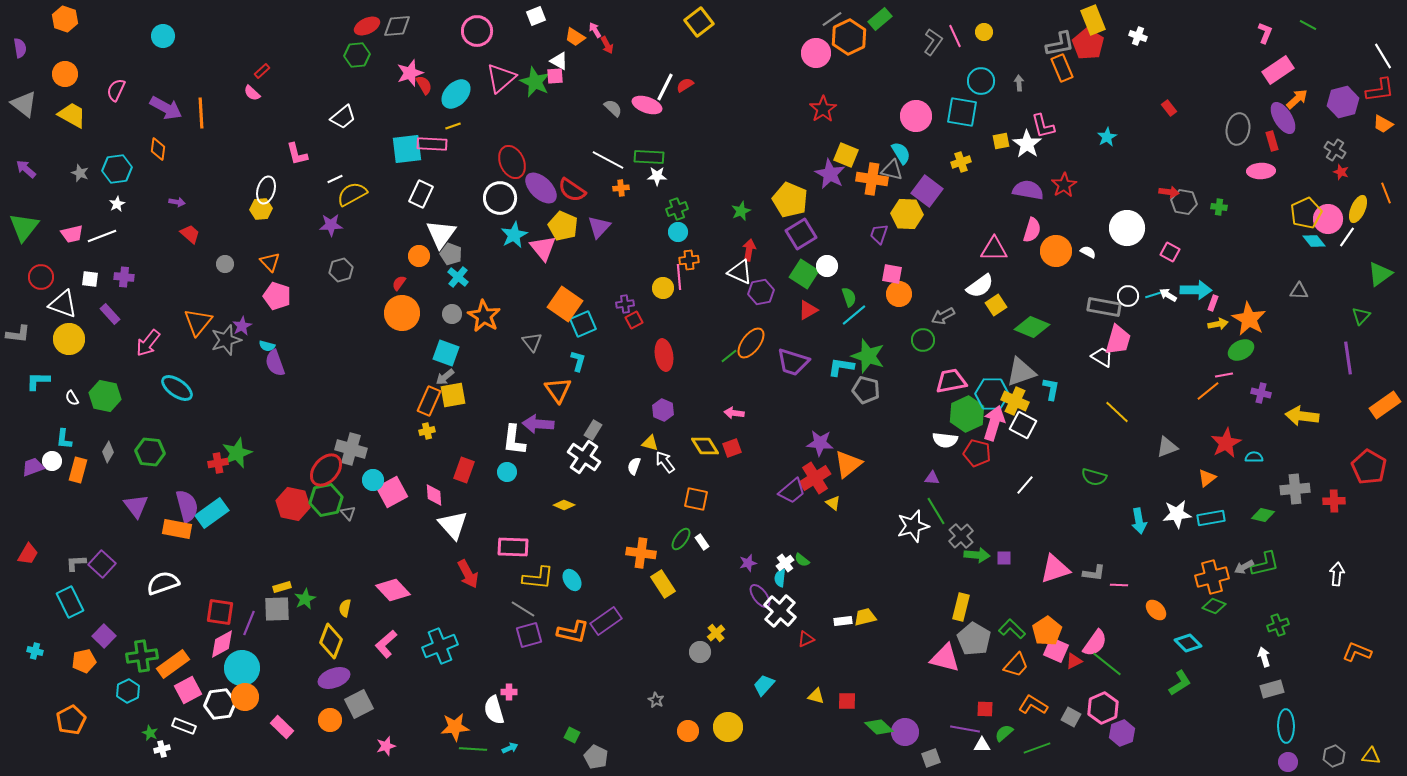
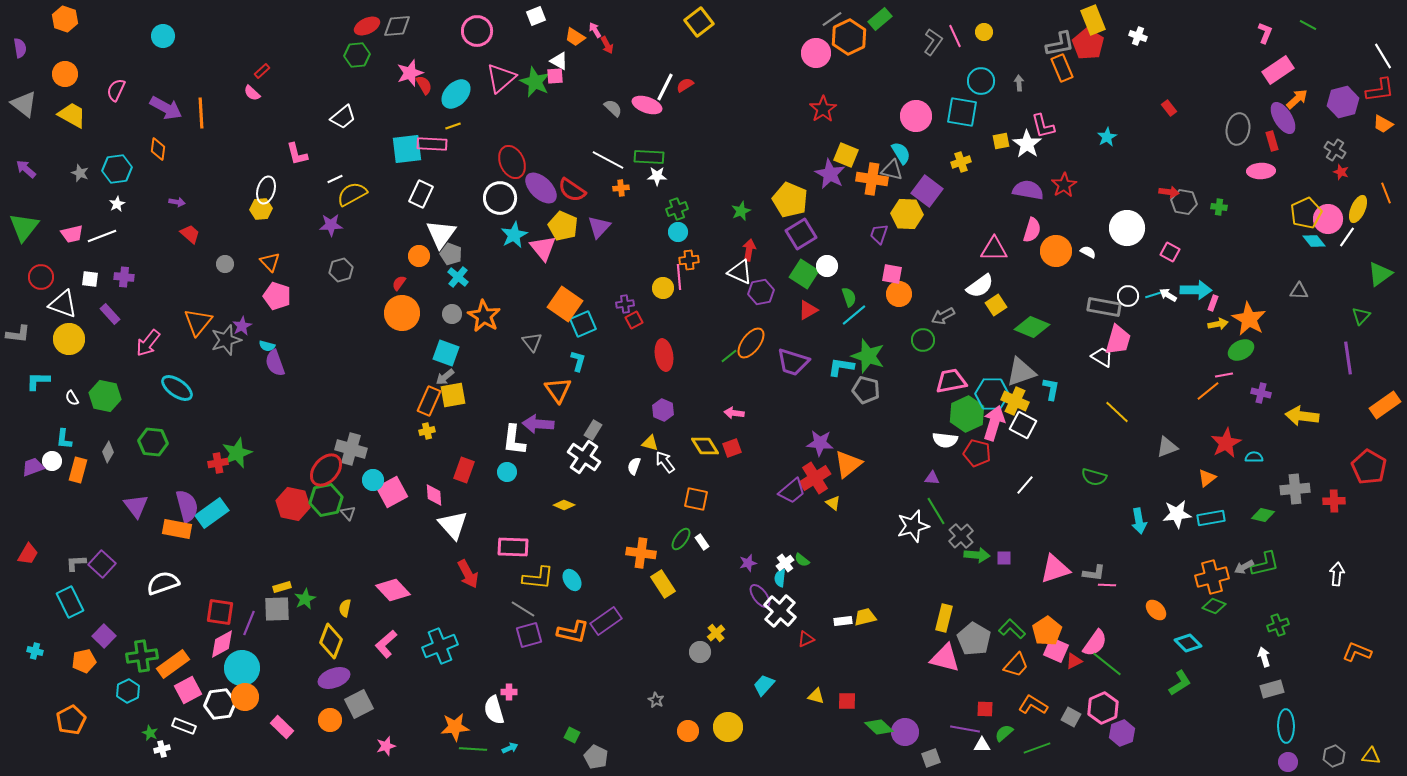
green hexagon at (150, 452): moved 3 px right, 10 px up
pink line at (1119, 585): moved 12 px left
yellow rectangle at (961, 607): moved 17 px left, 11 px down
